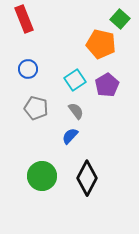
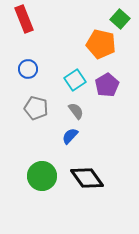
black diamond: rotated 64 degrees counterclockwise
